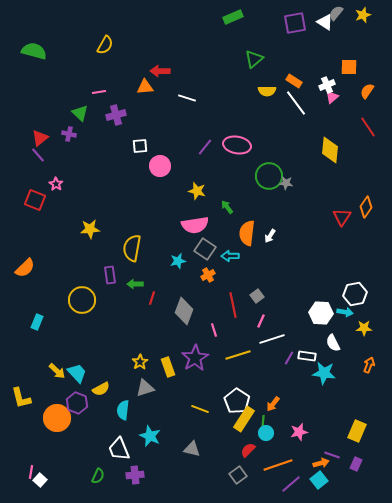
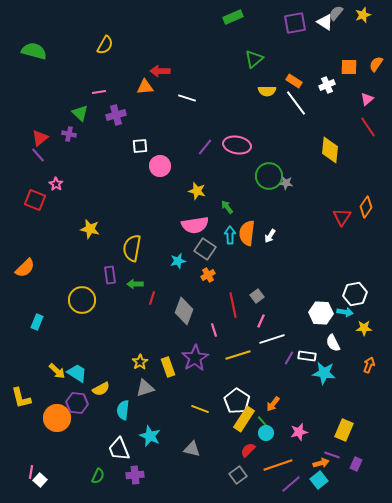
orange semicircle at (367, 91): moved 9 px right, 27 px up
pink triangle at (332, 97): moved 35 px right, 2 px down
yellow star at (90, 229): rotated 18 degrees clockwise
cyan arrow at (230, 256): moved 21 px up; rotated 90 degrees clockwise
cyan trapezoid at (77, 373): rotated 15 degrees counterclockwise
purple hexagon at (77, 403): rotated 15 degrees counterclockwise
green line at (263, 422): rotated 48 degrees counterclockwise
yellow rectangle at (357, 431): moved 13 px left, 1 px up
